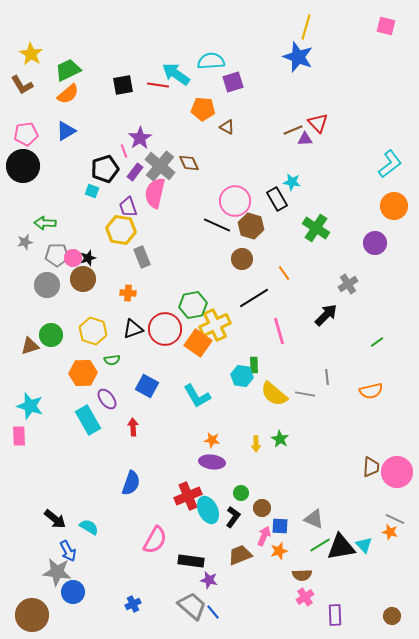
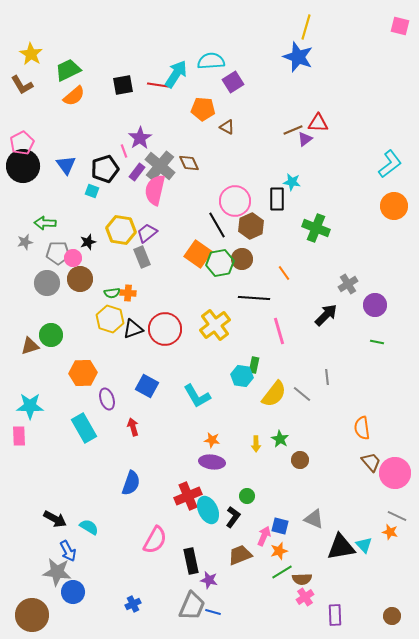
pink square at (386, 26): moved 14 px right
cyan arrow at (176, 74): rotated 88 degrees clockwise
purple square at (233, 82): rotated 15 degrees counterclockwise
orange semicircle at (68, 94): moved 6 px right, 2 px down
red triangle at (318, 123): rotated 45 degrees counterclockwise
blue triangle at (66, 131): moved 34 px down; rotated 35 degrees counterclockwise
pink pentagon at (26, 134): moved 4 px left, 9 px down; rotated 20 degrees counterclockwise
purple triangle at (305, 139): rotated 35 degrees counterclockwise
purple rectangle at (135, 172): moved 2 px right
pink semicircle at (155, 193): moved 3 px up
black rectangle at (277, 199): rotated 30 degrees clockwise
purple trapezoid at (128, 207): moved 19 px right, 26 px down; rotated 70 degrees clockwise
black line at (217, 225): rotated 36 degrees clockwise
brown hexagon at (251, 226): rotated 20 degrees clockwise
green cross at (316, 228): rotated 12 degrees counterclockwise
purple circle at (375, 243): moved 62 px down
gray pentagon at (57, 255): moved 1 px right, 2 px up
black star at (88, 258): moved 16 px up
brown circle at (83, 279): moved 3 px left
gray circle at (47, 285): moved 2 px up
black line at (254, 298): rotated 36 degrees clockwise
green hexagon at (193, 305): moved 27 px right, 42 px up
yellow cross at (215, 325): rotated 12 degrees counterclockwise
yellow hexagon at (93, 331): moved 17 px right, 12 px up
green line at (377, 342): rotated 48 degrees clockwise
orange square at (198, 343): moved 89 px up
green semicircle at (112, 360): moved 67 px up
green rectangle at (254, 365): rotated 14 degrees clockwise
orange semicircle at (371, 391): moved 9 px left, 37 px down; rotated 95 degrees clockwise
yellow semicircle at (274, 394): rotated 92 degrees counterclockwise
gray line at (305, 394): moved 3 px left; rotated 30 degrees clockwise
purple ellipse at (107, 399): rotated 20 degrees clockwise
cyan star at (30, 406): rotated 16 degrees counterclockwise
cyan rectangle at (88, 420): moved 4 px left, 8 px down
red arrow at (133, 427): rotated 12 degrees counterclockwise
brown trapezoid at (371, 467): moved 5 px up; rotated 45 degrees counterclockwise
pink circle at (397, 472): moved 2 px left, 1 px down
green circle at (241, 493): moved 6 px right, 3 px down
brown circle at (262, 508): moved 38 px right, 48 px up
black arrow at (55, 519): rotated 10 degrees counterclockwise
gray line at (395, 519): moved 2 px right, 3 px up
blue square at (280, 526): rotated 12 degrees clockwise
green line at (320, 545): moved 38 px left, 27 px down
black rectangle at (191, 561): rotated 70 degrees clockwise
brown semicircle at (302, 575): moved 4 px down
gray trapezoid at (192, 606): rotated 72 degrees clockwise
blue line at (213, 612): rotated 35 degrees counterclockwise
